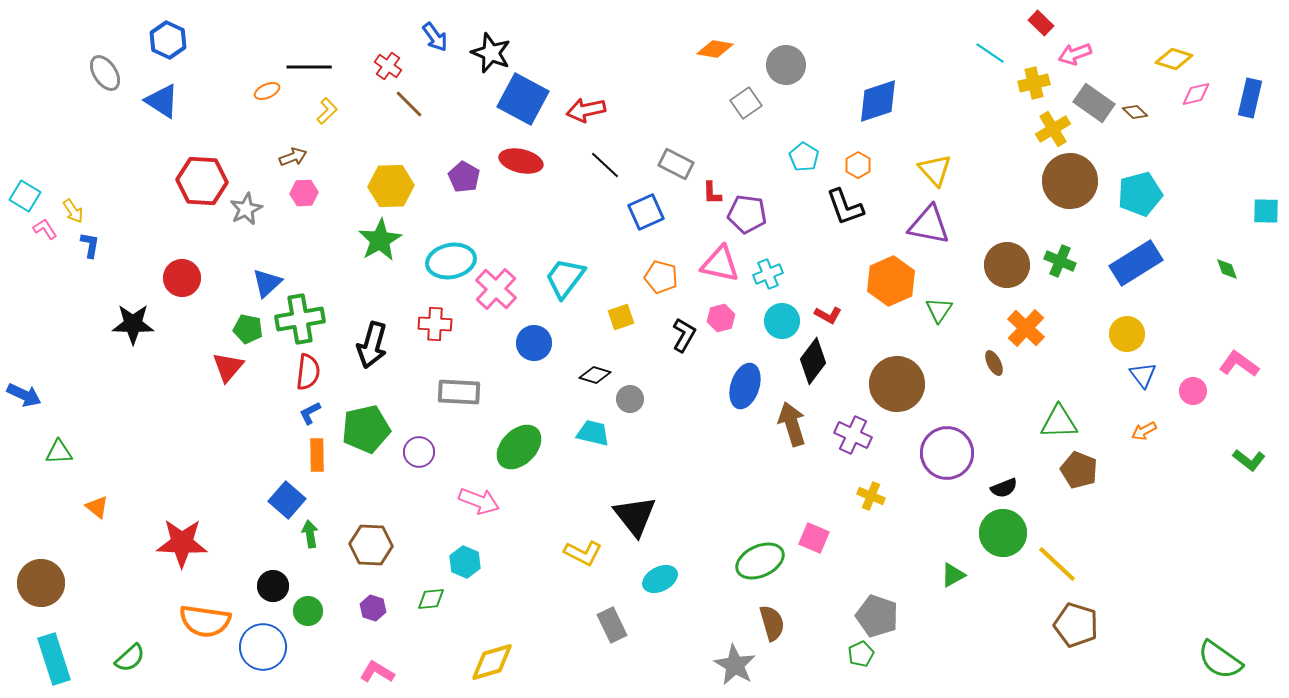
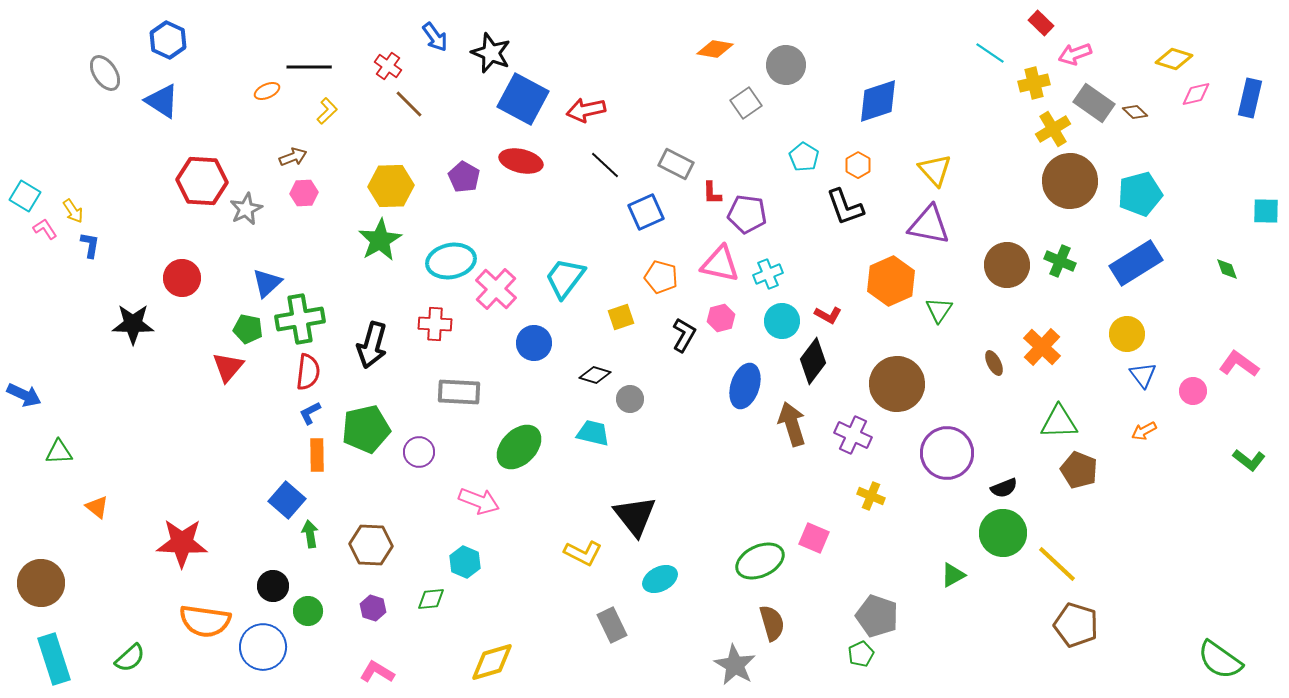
orange cross at (1026, 328): moved 16 px right, 19 px down
